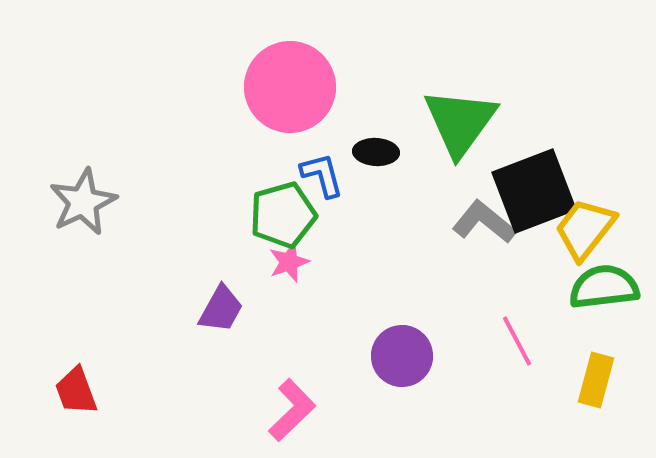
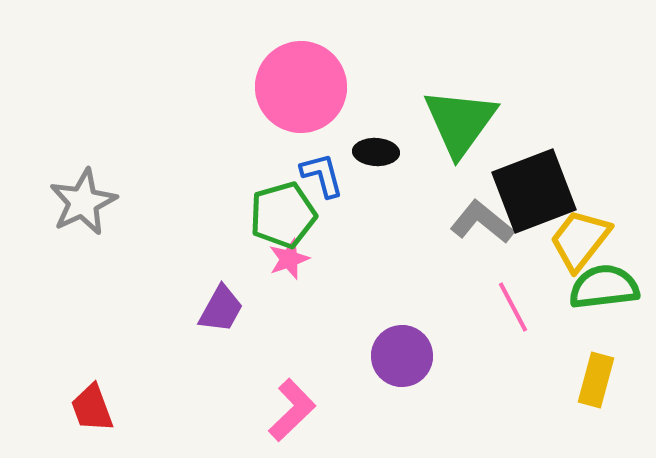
pink circle: moved 11 px right
gray L-shape: moved 2 px left
yellow trapezoid: moved 5 px left, 11 px down
pink star: moved 3 px up
pink line: moved 4 px left, 34 px up
red trapezoid: moved 16 px right, 17 px down
